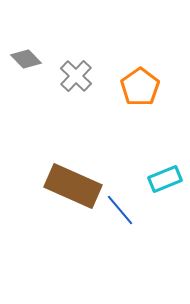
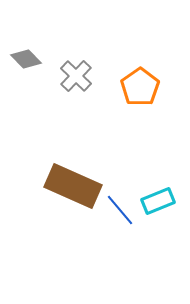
cyan rectangle: moved 7 px left, 22 px down
